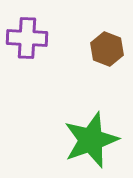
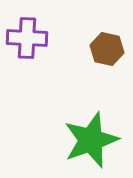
brown hexagon: rotated 8 degrees counterclockwise
